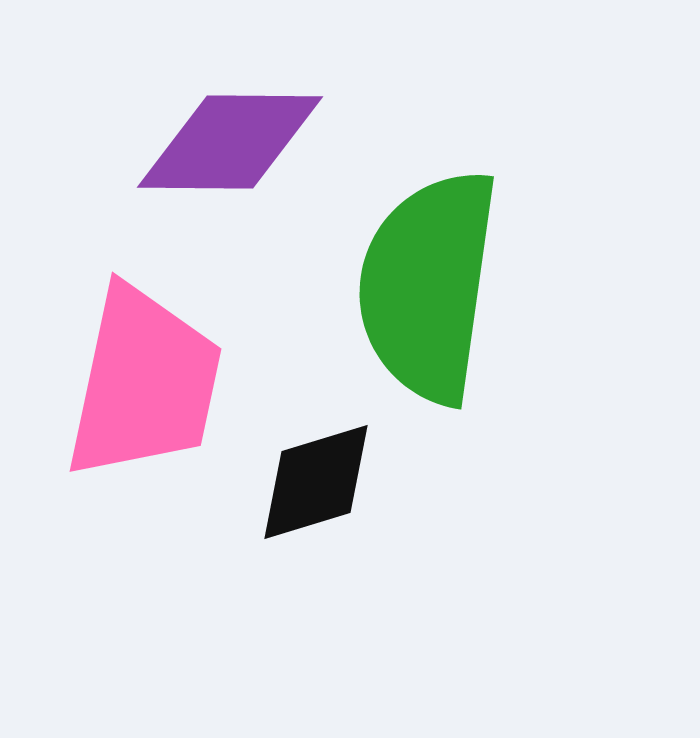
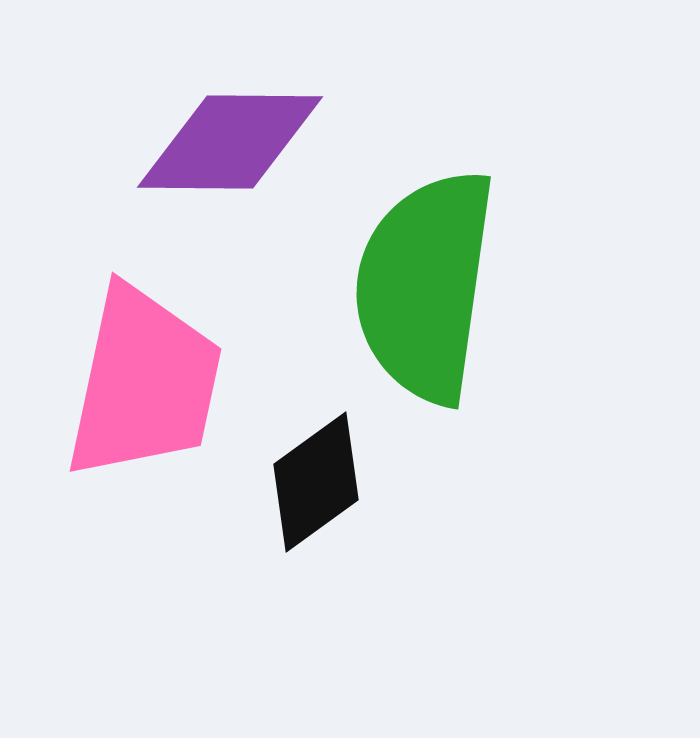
green semicircle: moved 3 px left
black diamond: rotated 19 degrees counterclockwise
